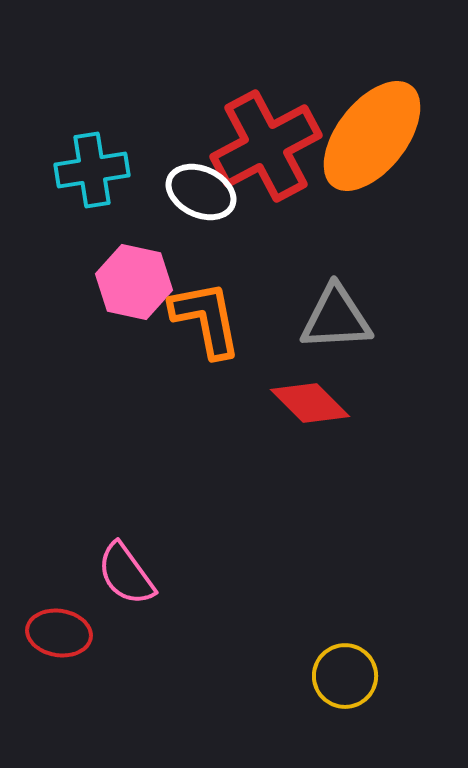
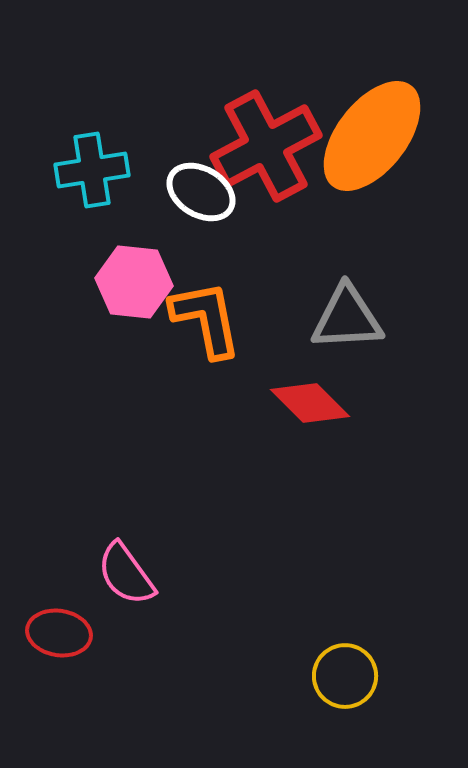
white ellipse: rotated 6 degrees clockwise
pink hexagon: rotated 6 degrees counterclockwise
gray triangle: moved 11 px right
